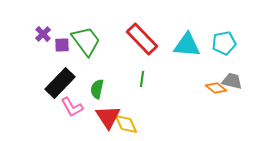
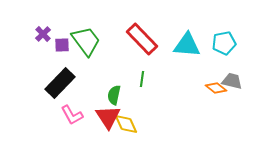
green semicircle: moved 17 px right, 6 px down
pink L-shape: moved 8 px down
